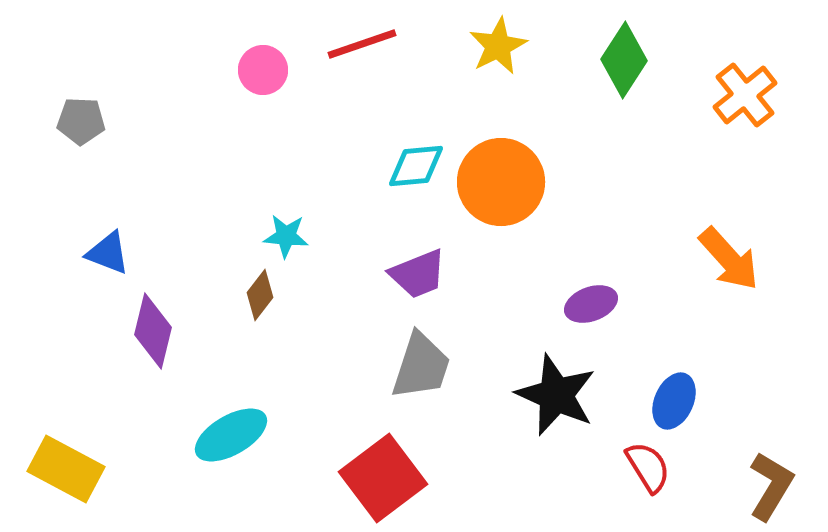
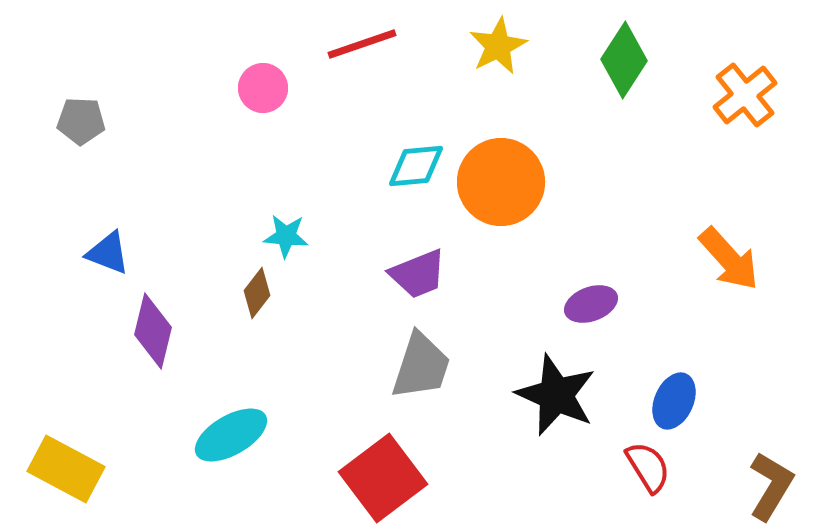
pink circle: moved 18 px down
brown diamond: moved 3 px left, 2 px up
